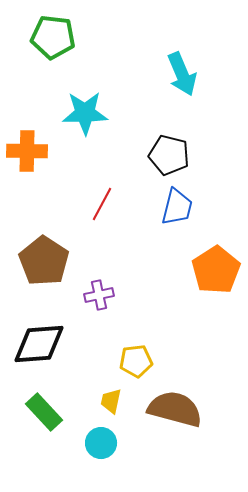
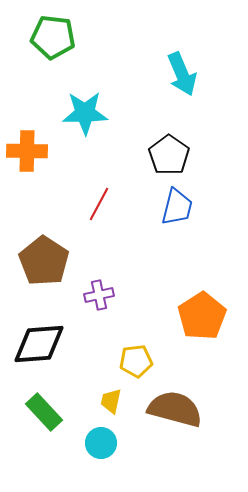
black pentagon: rotated 21 degrees clockwise
red line: moved 3 px left
orange pentagon: moved 14 px left, 46 px down
